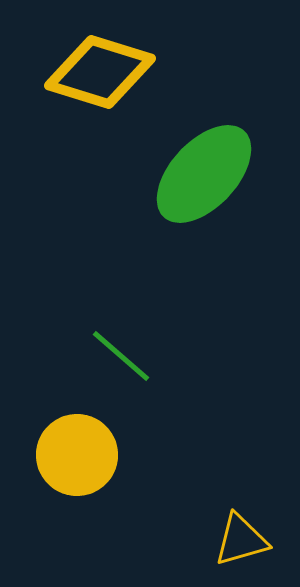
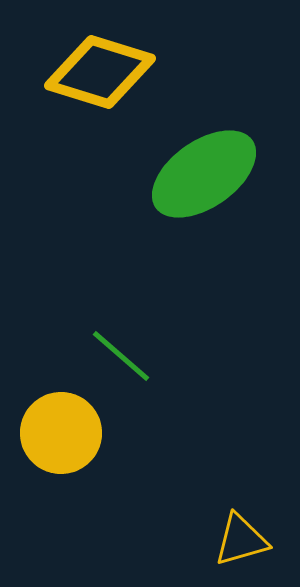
green ellipse: rotated 12 degrees clockwise
yellow circle: moved 16 px left, 22 px up
